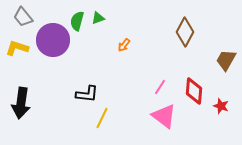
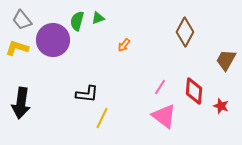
gray trapezoid: moved 1 px left, 3 px down
